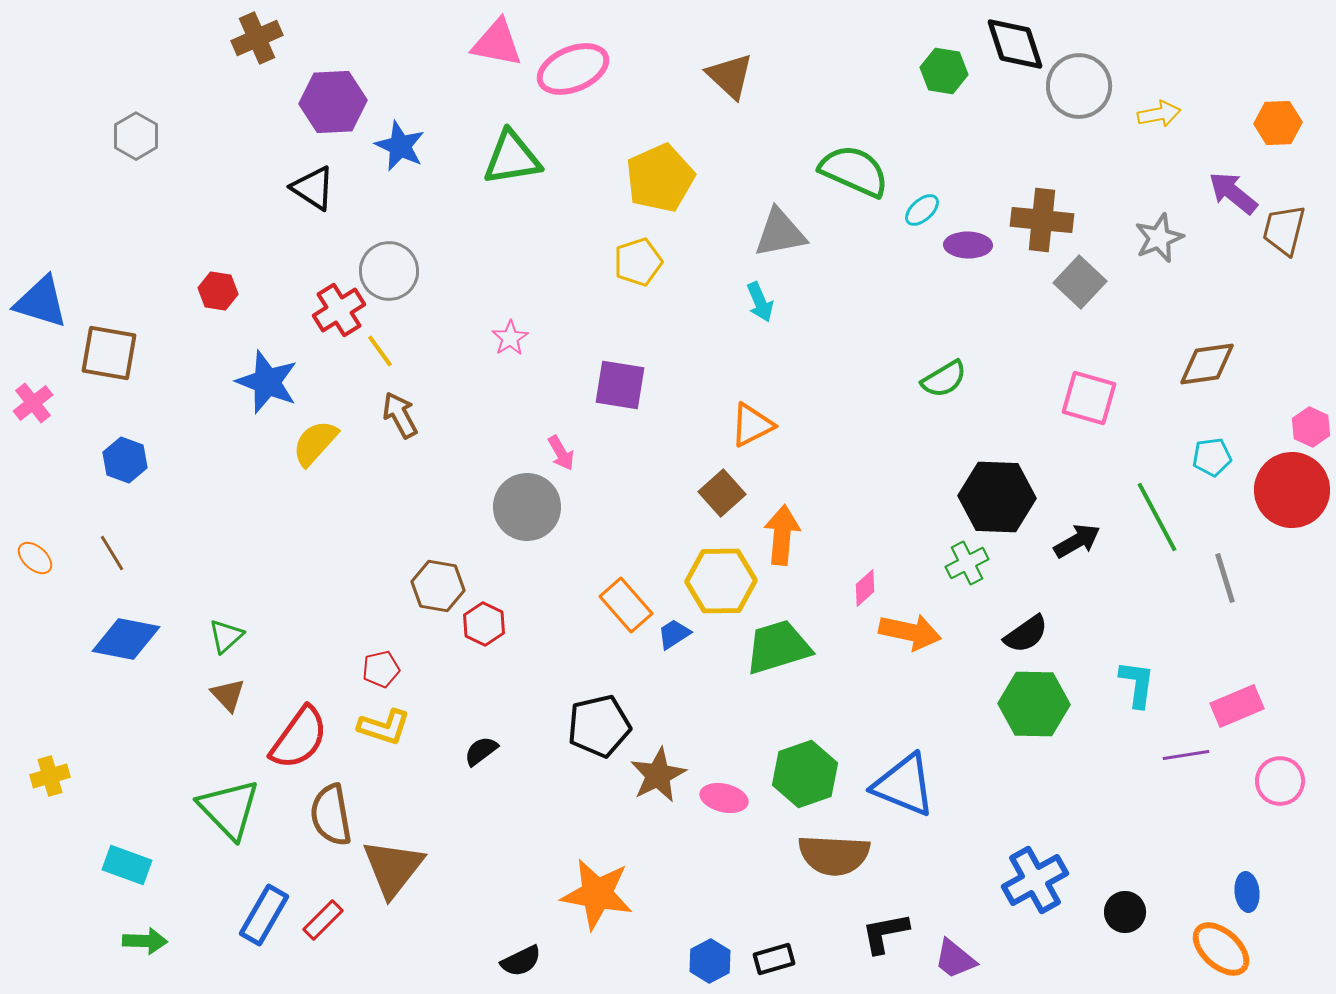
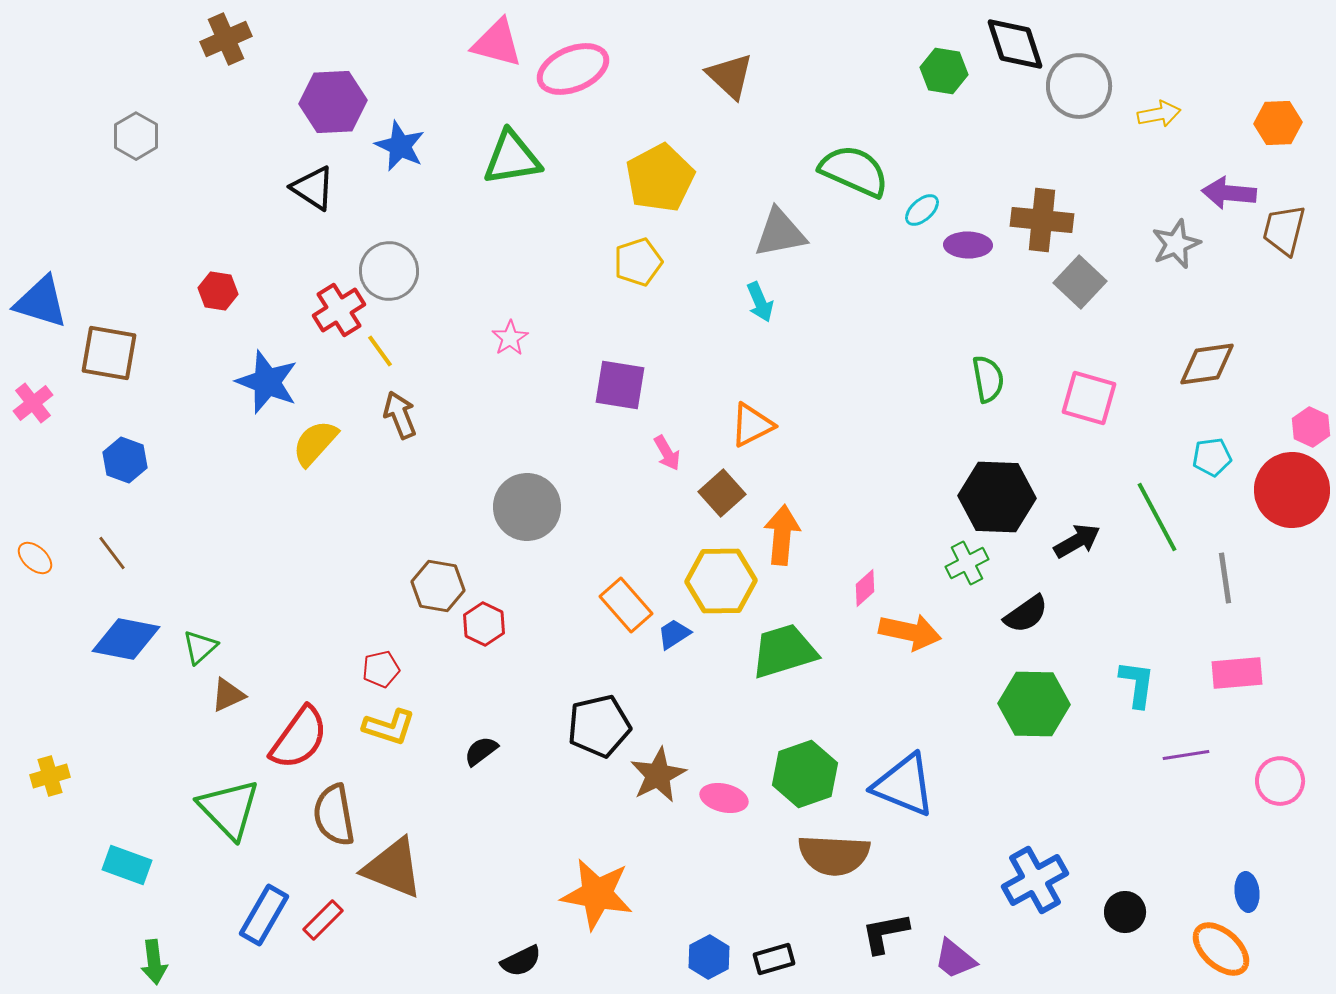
brown cross at (257, 38): moved 31 px left, 1 px down
pink triangle at (497, 43): rotated 4 degrees clockwise
yellow pentagon at (660, 178): rotated 4 degrees counterclockwise
purple arrow at (1233, 193): moved 4 px left; rotated 34 degrees counterclockwise
gray star at (1159, 238): moved 17 px right, 6 px down
green semicircle at (944, 379): moved 44 px right; rotated 69 degrees counterclockwise
brown arrow at (400, 415): rotated 6 degrees clockwise
pink arrow at (561, 453): moved 106 px right
brown line at (112, 553): rotated 6 degrees counterclockwise
gray line at (1225, 578): rotated 9 degrees clockwise
black semicircle at (1026, 634): moved 20 px up
green triangle at (226, 636): moved 26 px left, 11 px down
green trapezoid at (778, 647): moved 6 px right, 4 px down
brown triangle at (228, 695): rotated 48 degrees clockwise
pink rectangle at (1237, 706): moved 33 px up; rotated 18 degrees clockwise
yellow L-shape at (384, 727): moved 5 px right
brown semicircle at (331, 815): moved 3 px right
brown triangle at (393, 868): rotated 46 degrees counterclockwise
green arrow at (145, 941): moved 9 px right, 21 px down; rotated 81 degrees clockwise
blue hexagon at (710, 961): moved 1 px left, 4 px up
